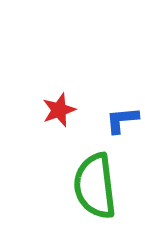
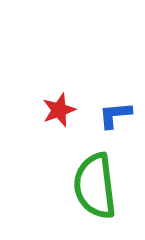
blue L-shape: moved 7 px left, 5 px up
